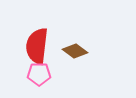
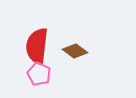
pink pentagon: rotated 25 degrees clockwise
